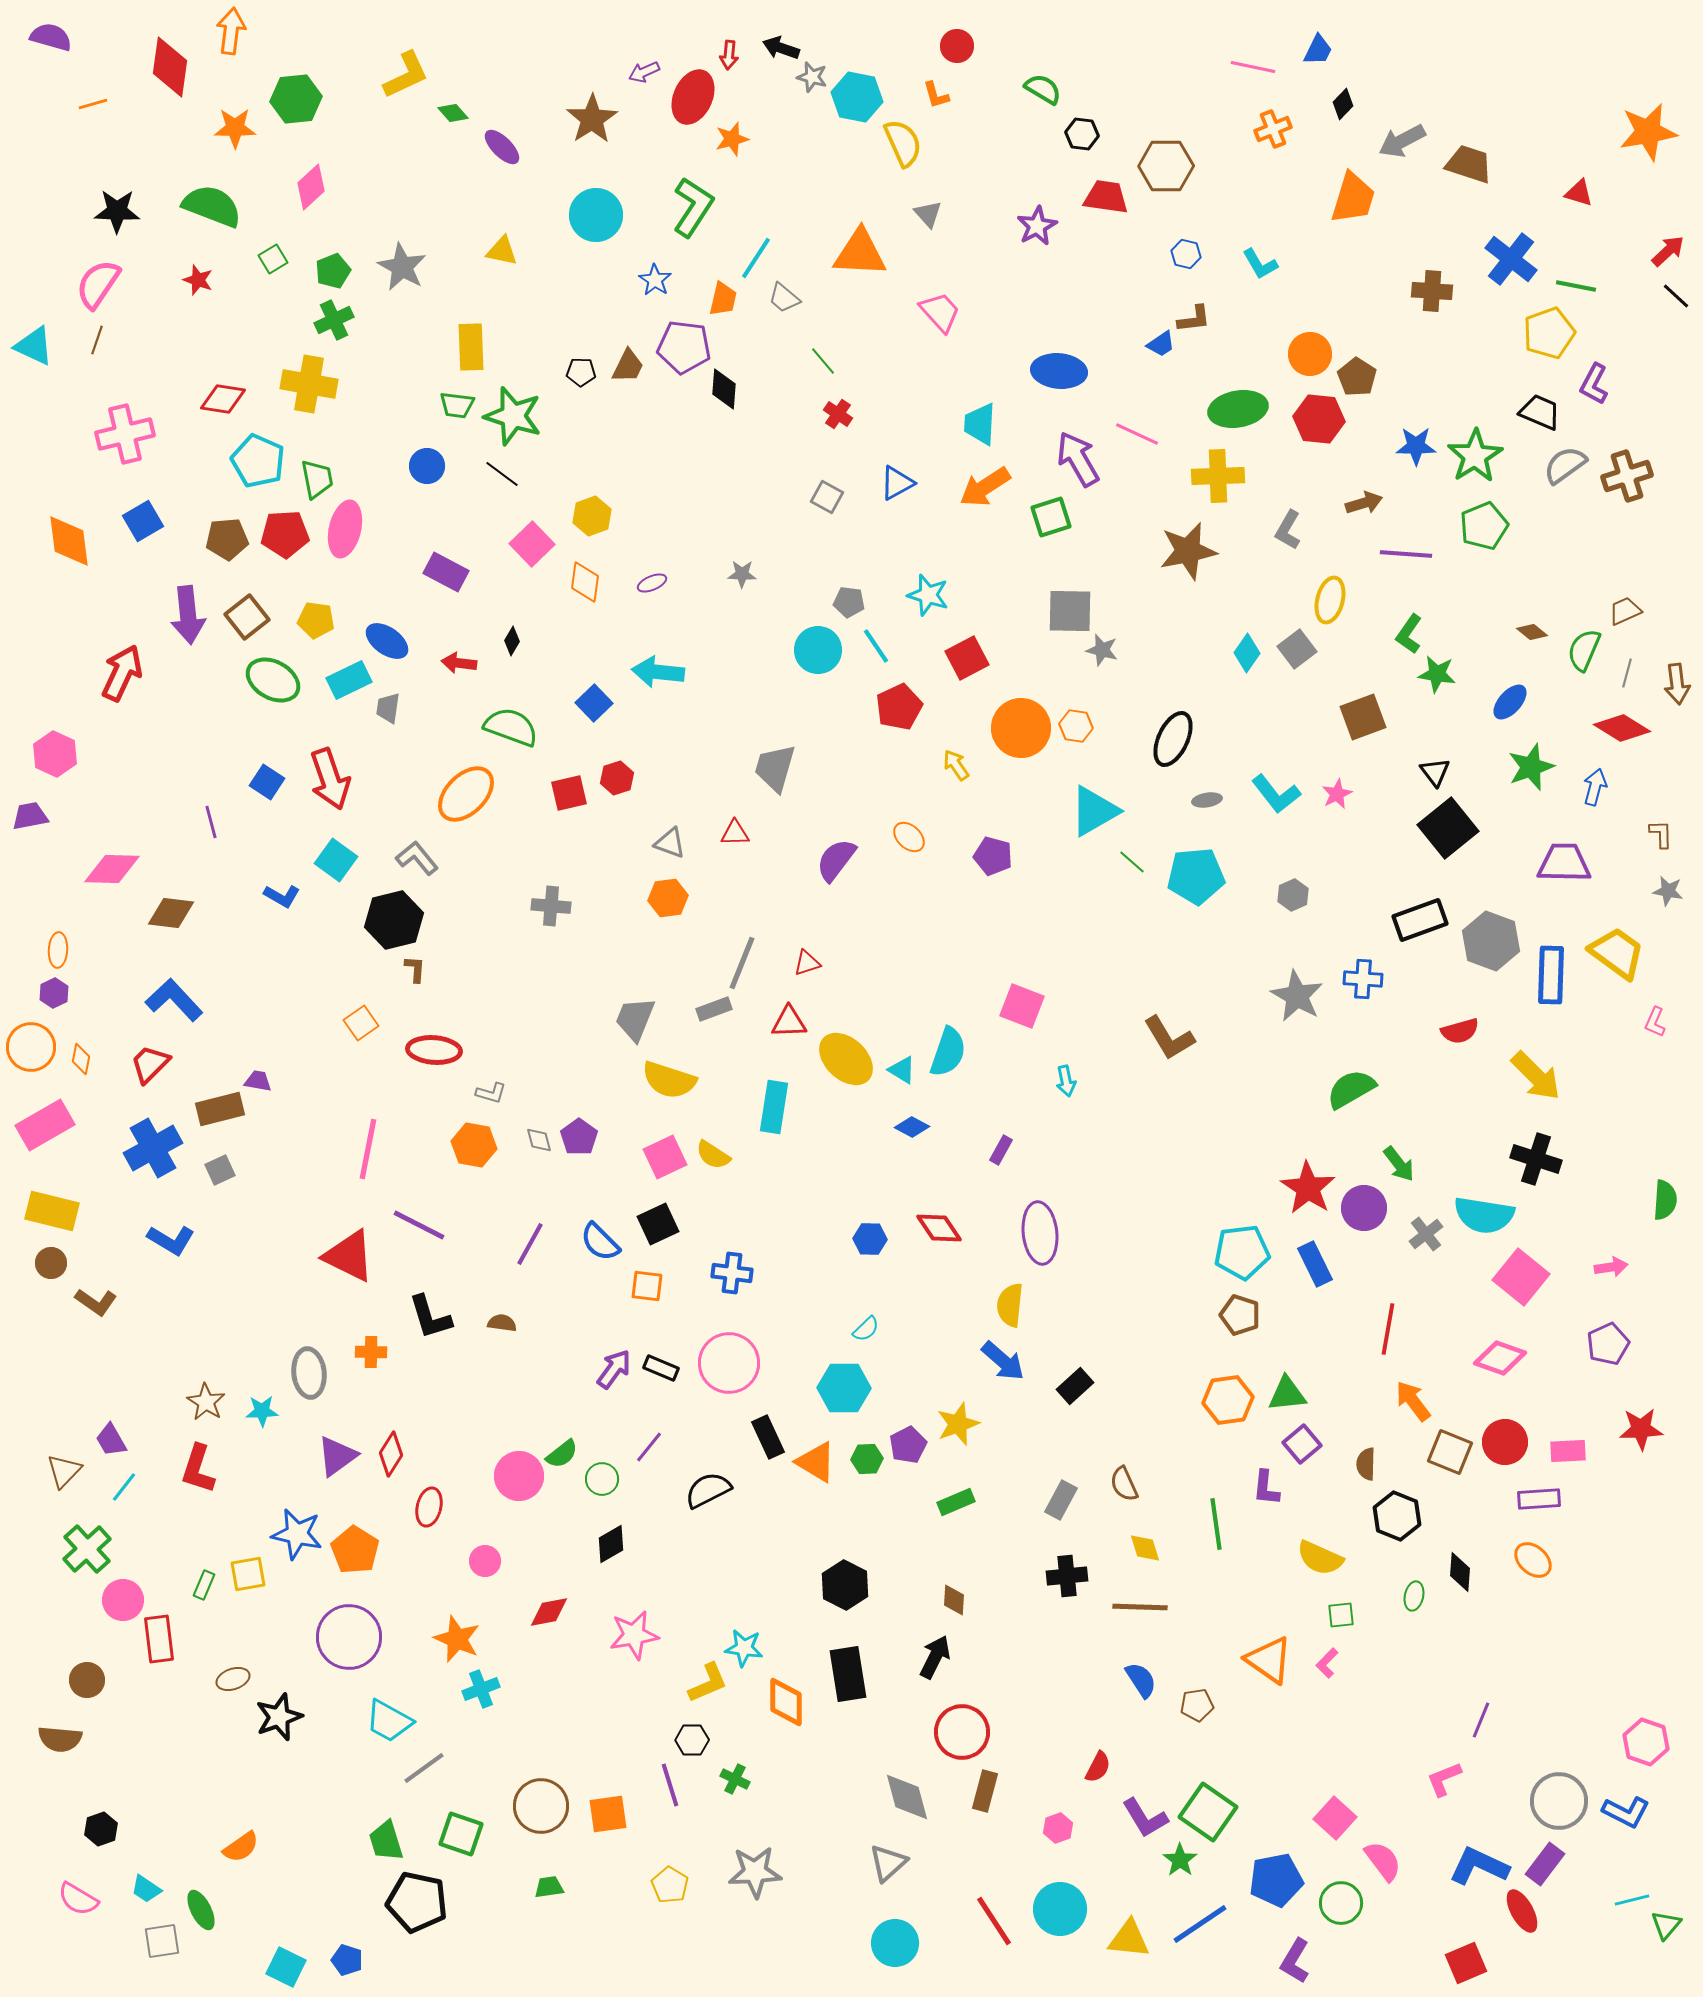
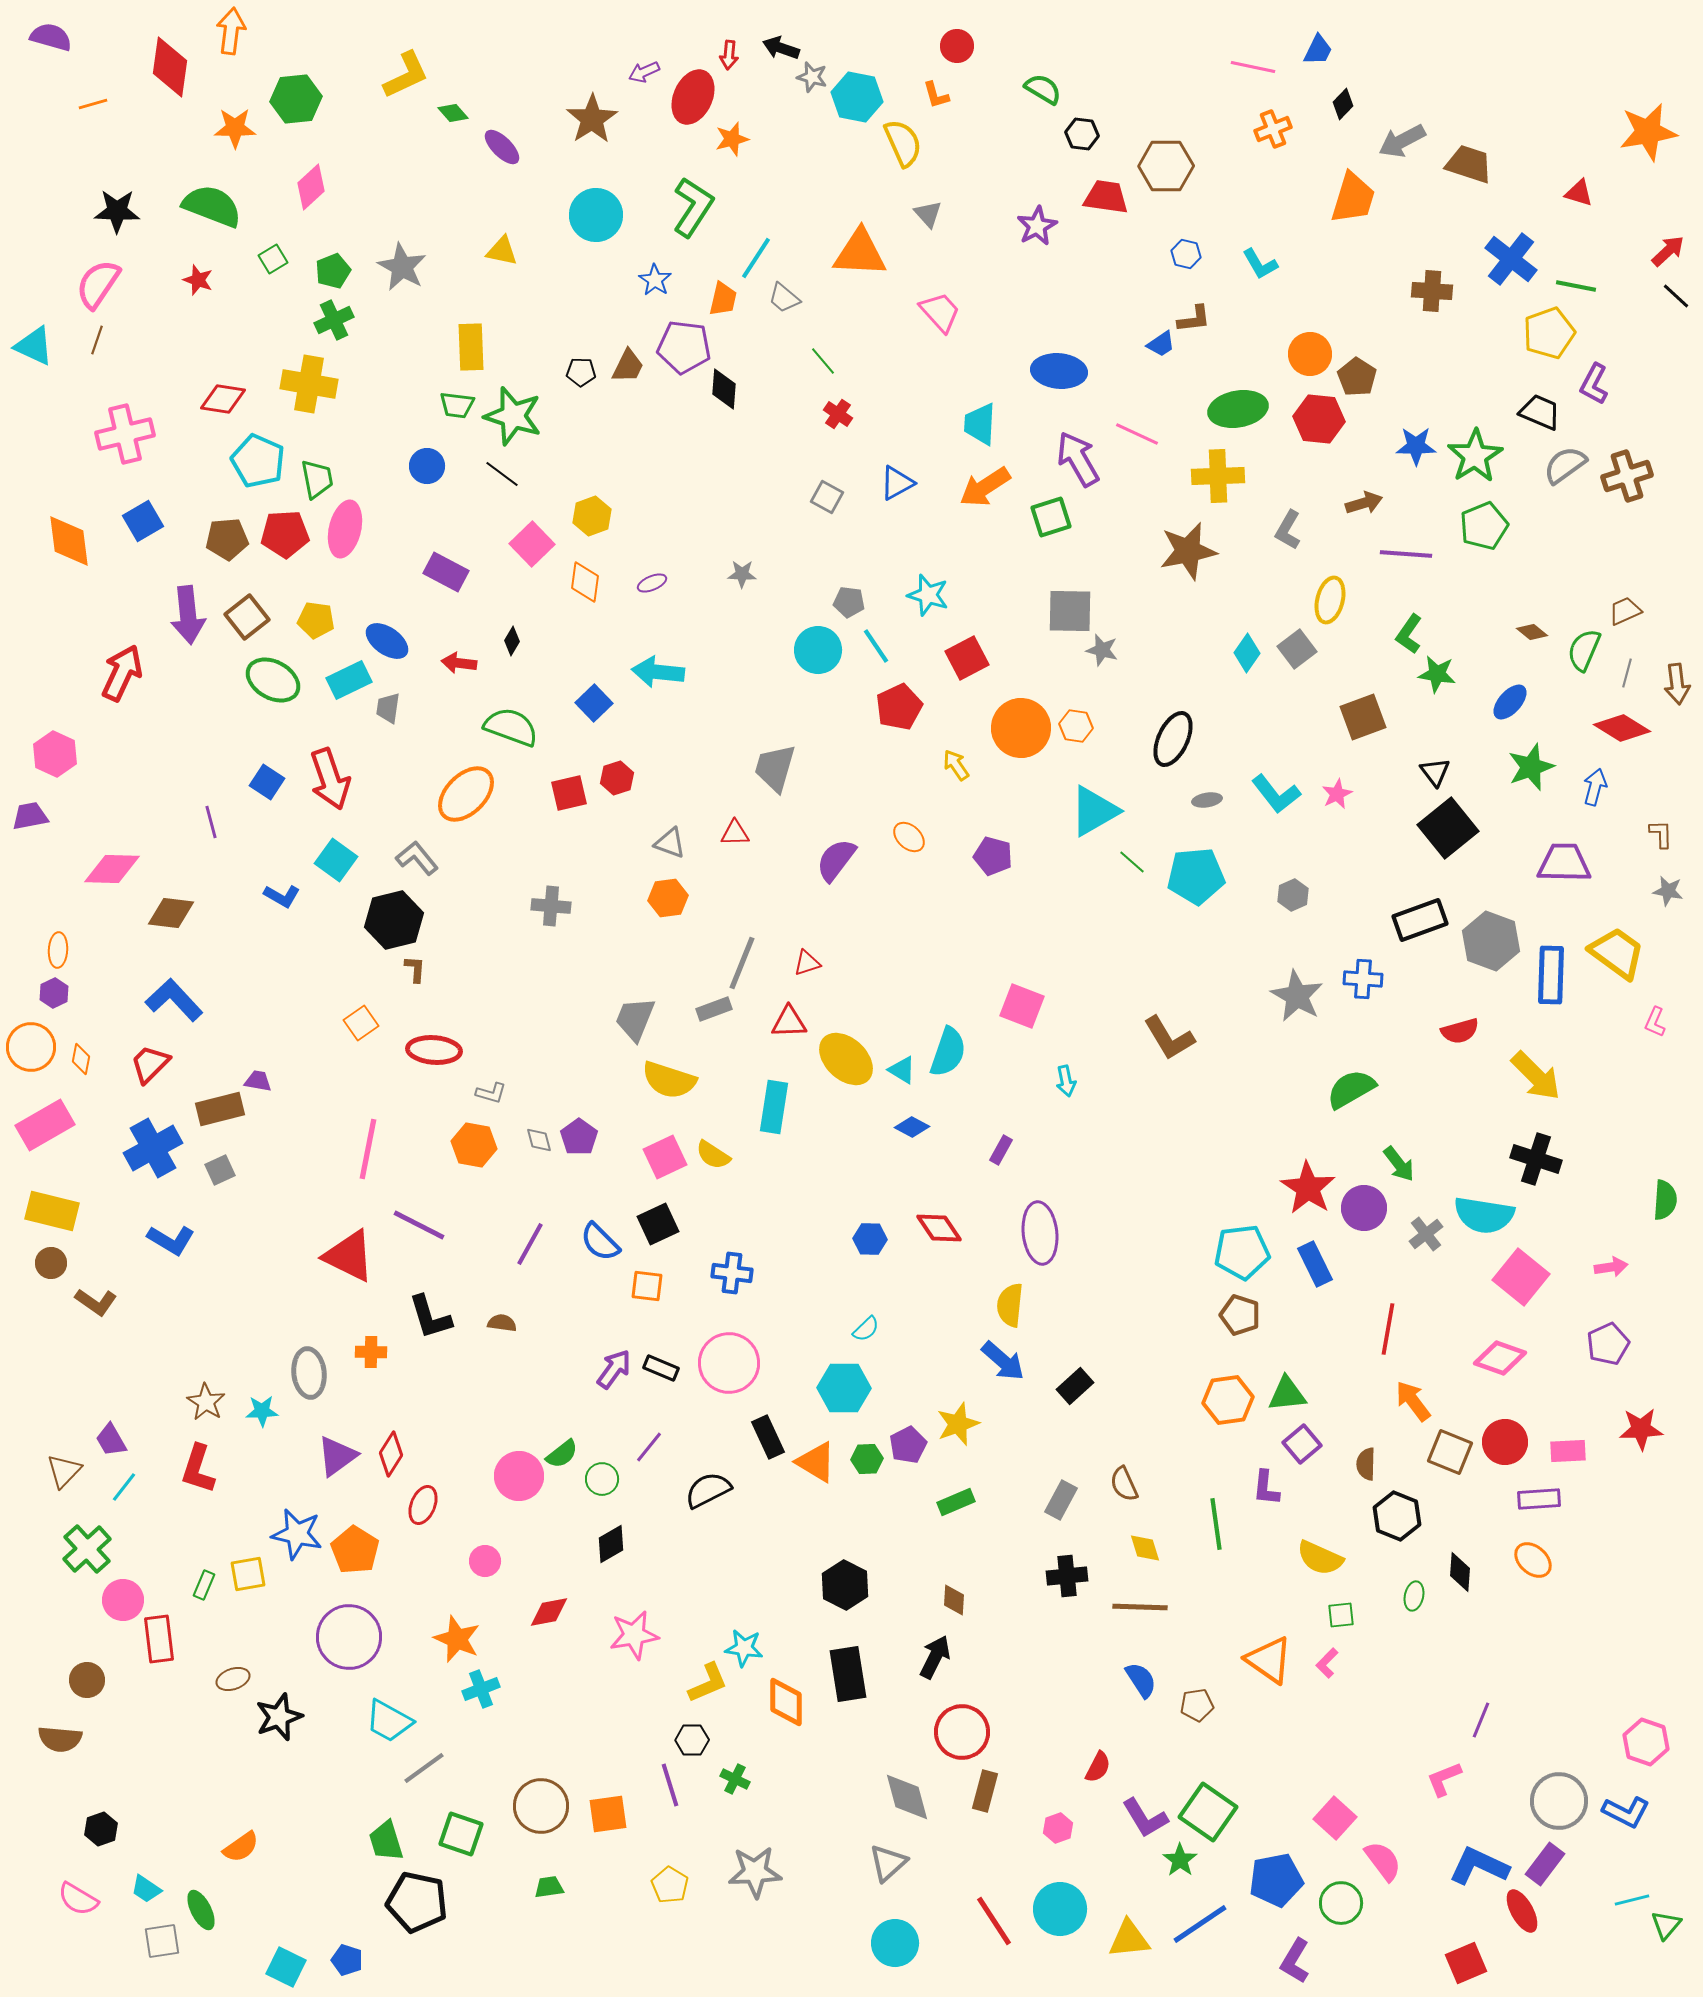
red ellipse at (429, 1507): moved 6 px left, 2 px up; rotated 9 degrees clockwise
yellow triangle at (1129, 1939): rotated 12 degrees counterclockwise
